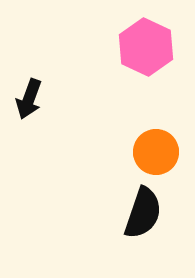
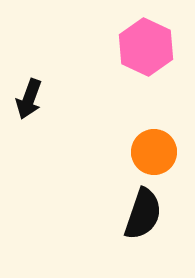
orange circle: moved 2 px left
black semicircle: moved 1 px down
